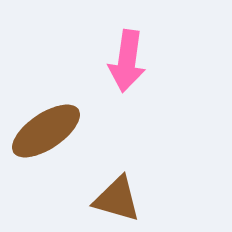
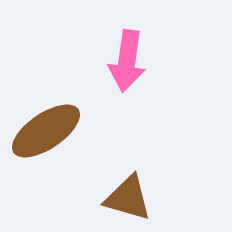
brown triangle: moved 11 px right, 1 px up
